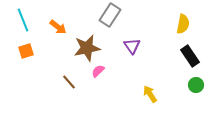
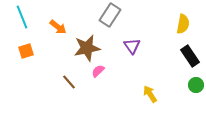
cyan line: moved 1 px left, 3 px up
